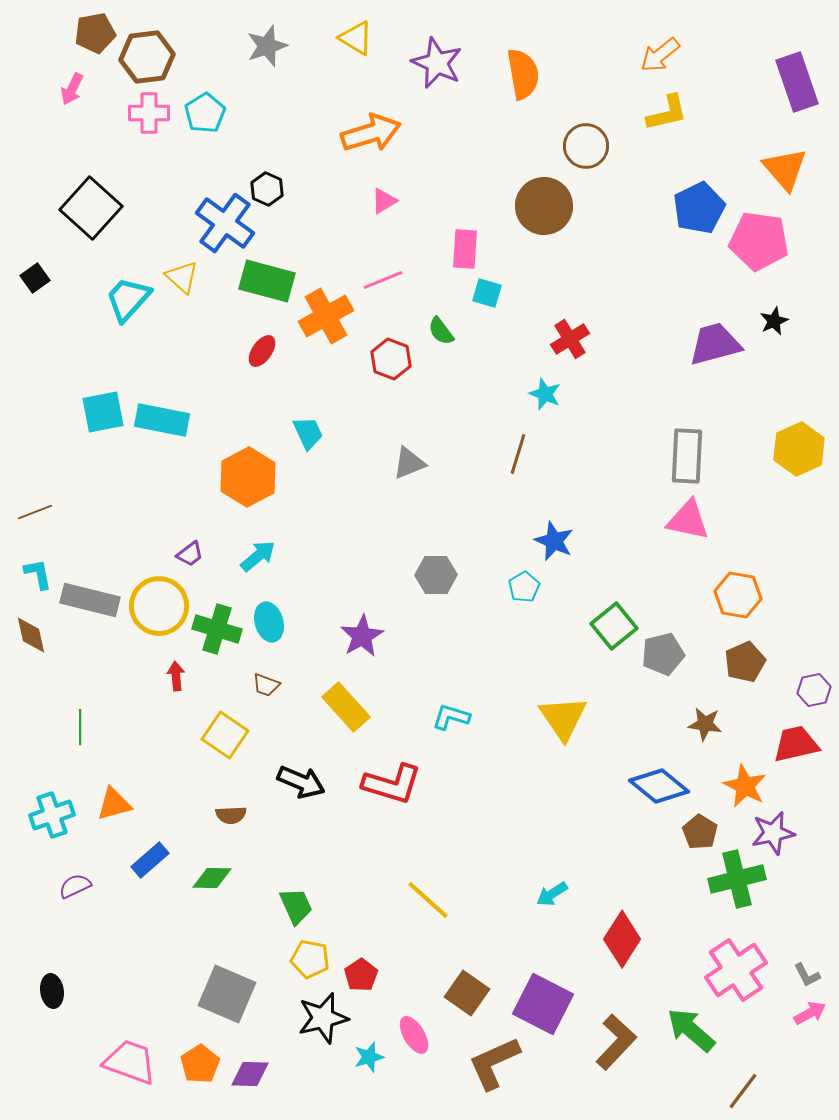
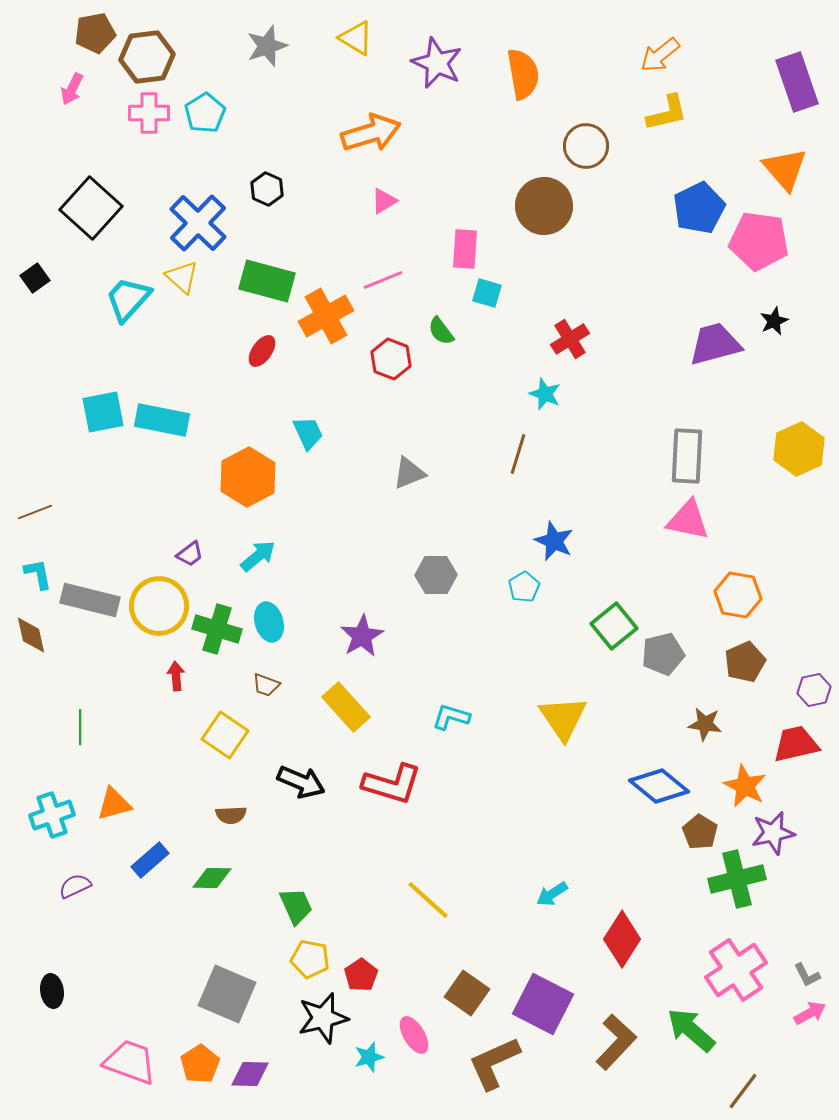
blue cross at (225, 223): moved 27 px left; rotated 8 degrees clockwise
gray triangle at (409, 463): moved 10 px down
